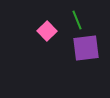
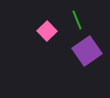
purple square: moved 1 px right, 3 px down; rotated 28 degrees counterclockwise
